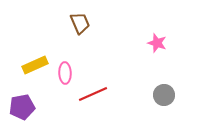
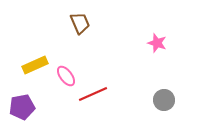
pink ellipse: moved 1 px right, 3 px down; rotated 35 degrees counterclockwise
gray circle: moved 5 px down
